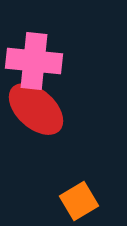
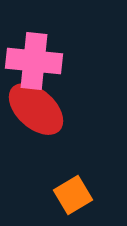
orange square: moved 6 px left, 6 px up
